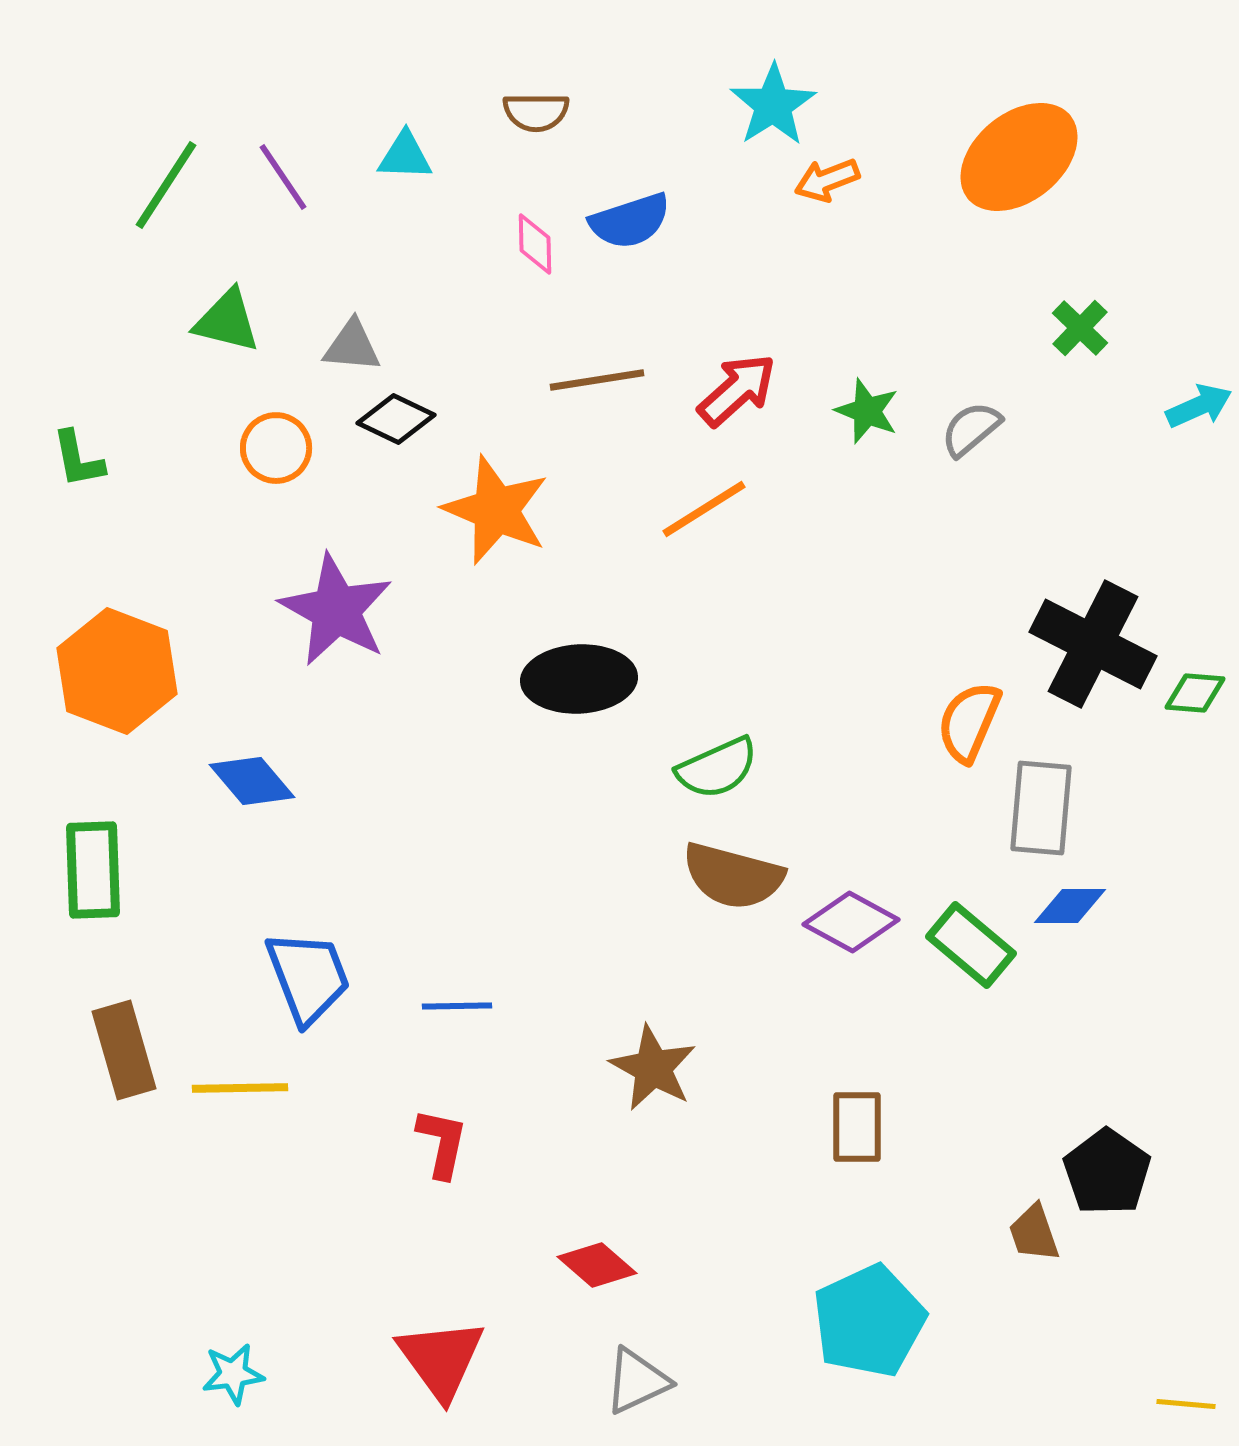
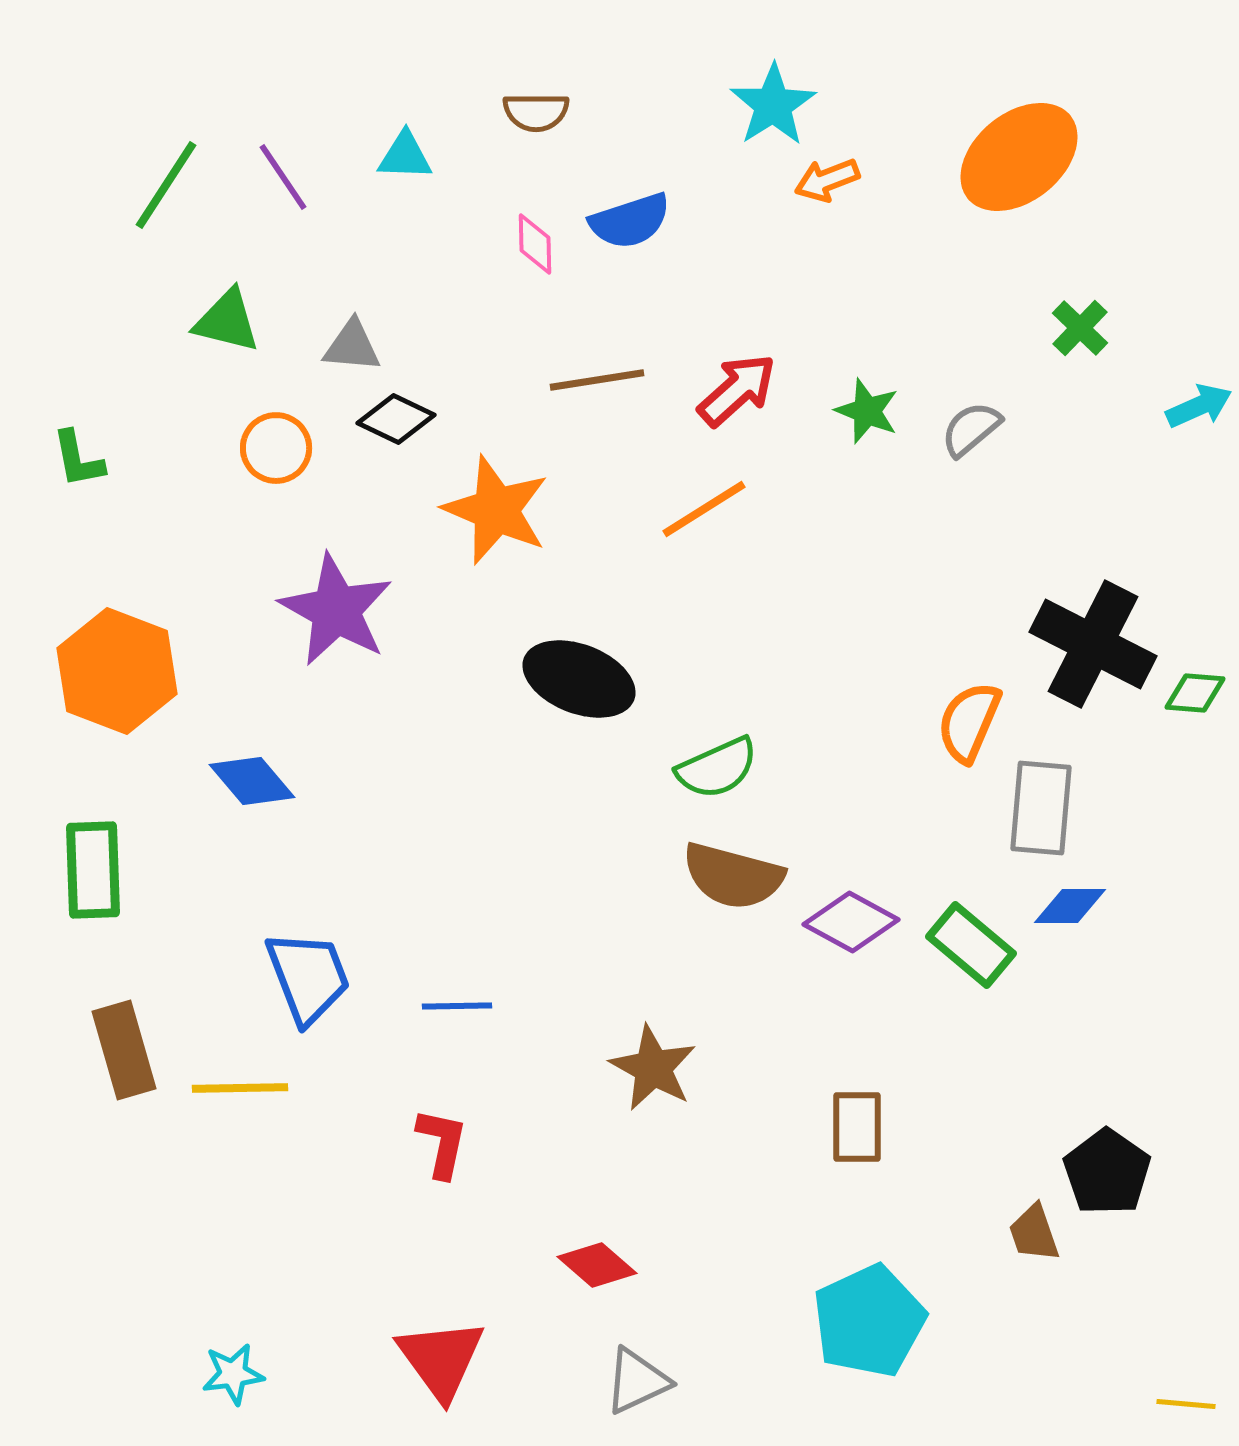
black ellipse at (579, 679): rotated 24 degrees clockwise
